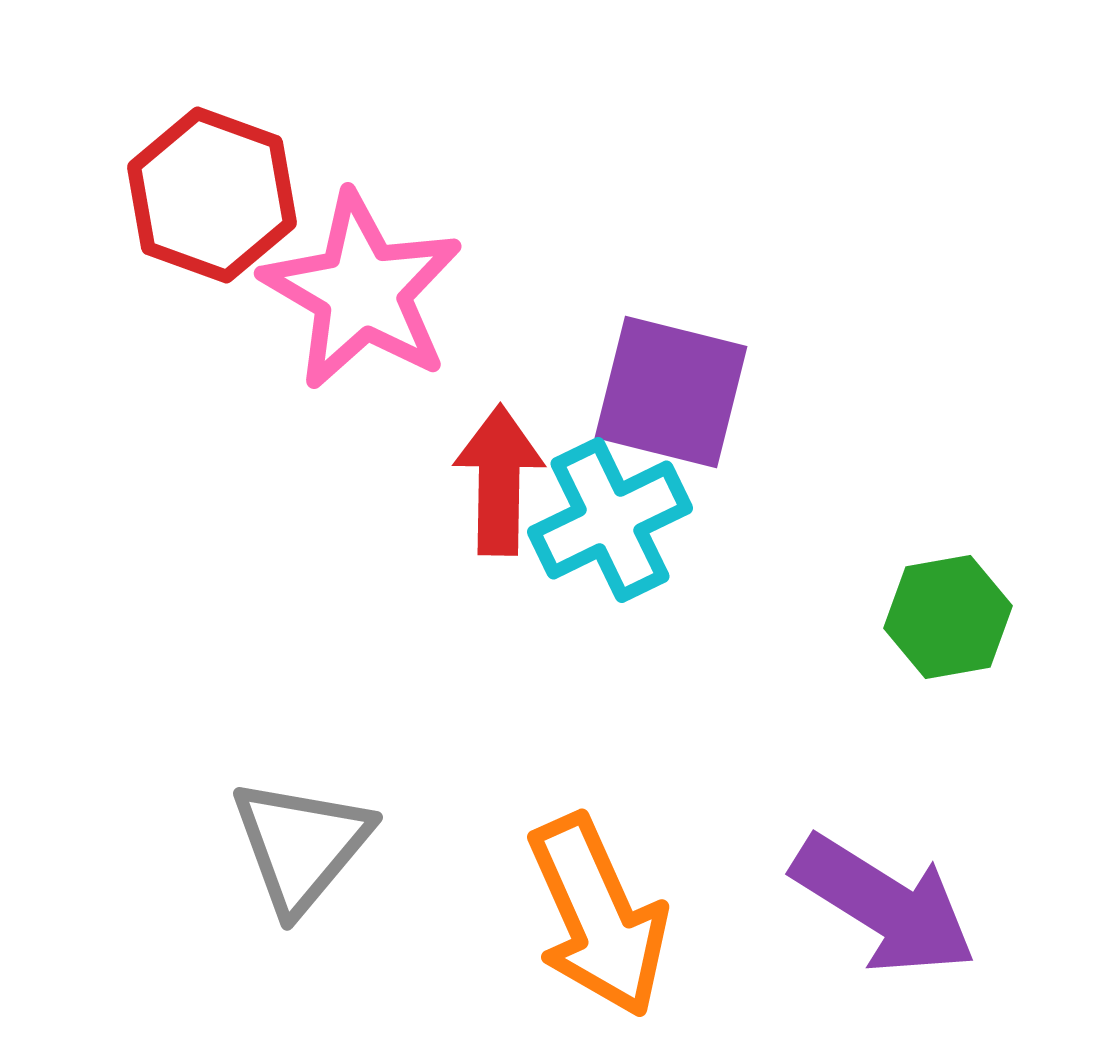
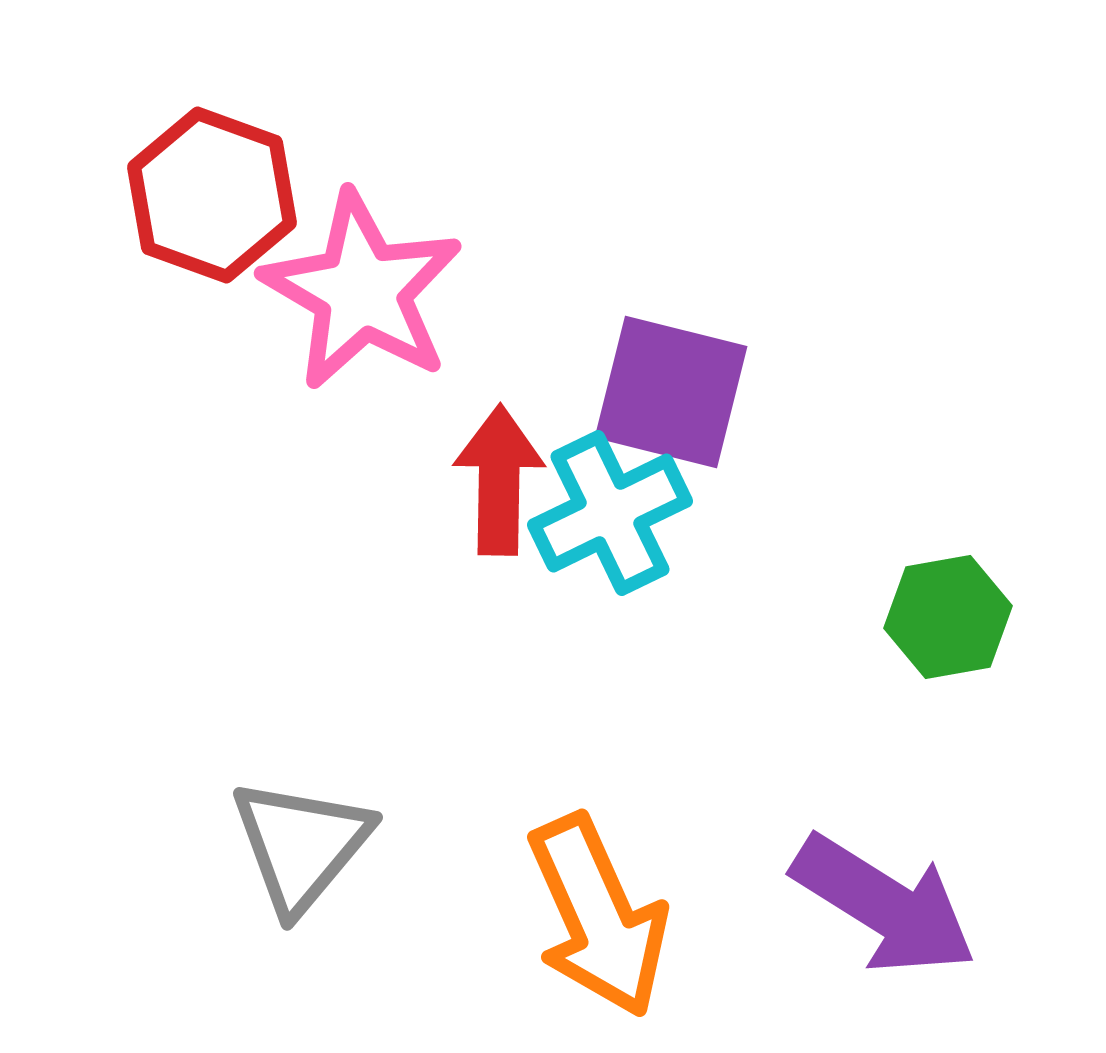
cyan cross: moved 7 px up
